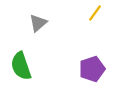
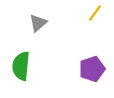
green semicircle: rotated 24 degrees clockwise
